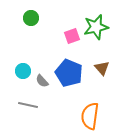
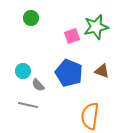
brown triangle: moved 3 px down; rotated 28 degrees counterclockwise
gray semicircle: moved 4 px left, 4 px down
